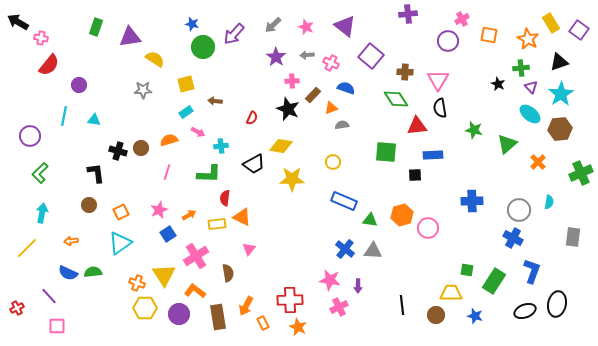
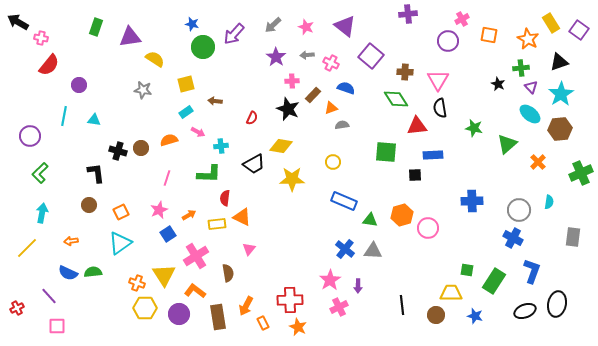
gray star at (143, 90): rotated 12 degrees clockwise
green star at (474, 130): moved 2 px up
pink line at (167, 172): moved 6 px down
pink star at (330, 280): rotated 30 degrees clockwise
